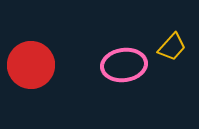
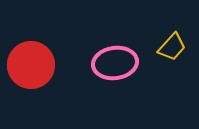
pink ellipse: moved 9 px left, 2 px up
